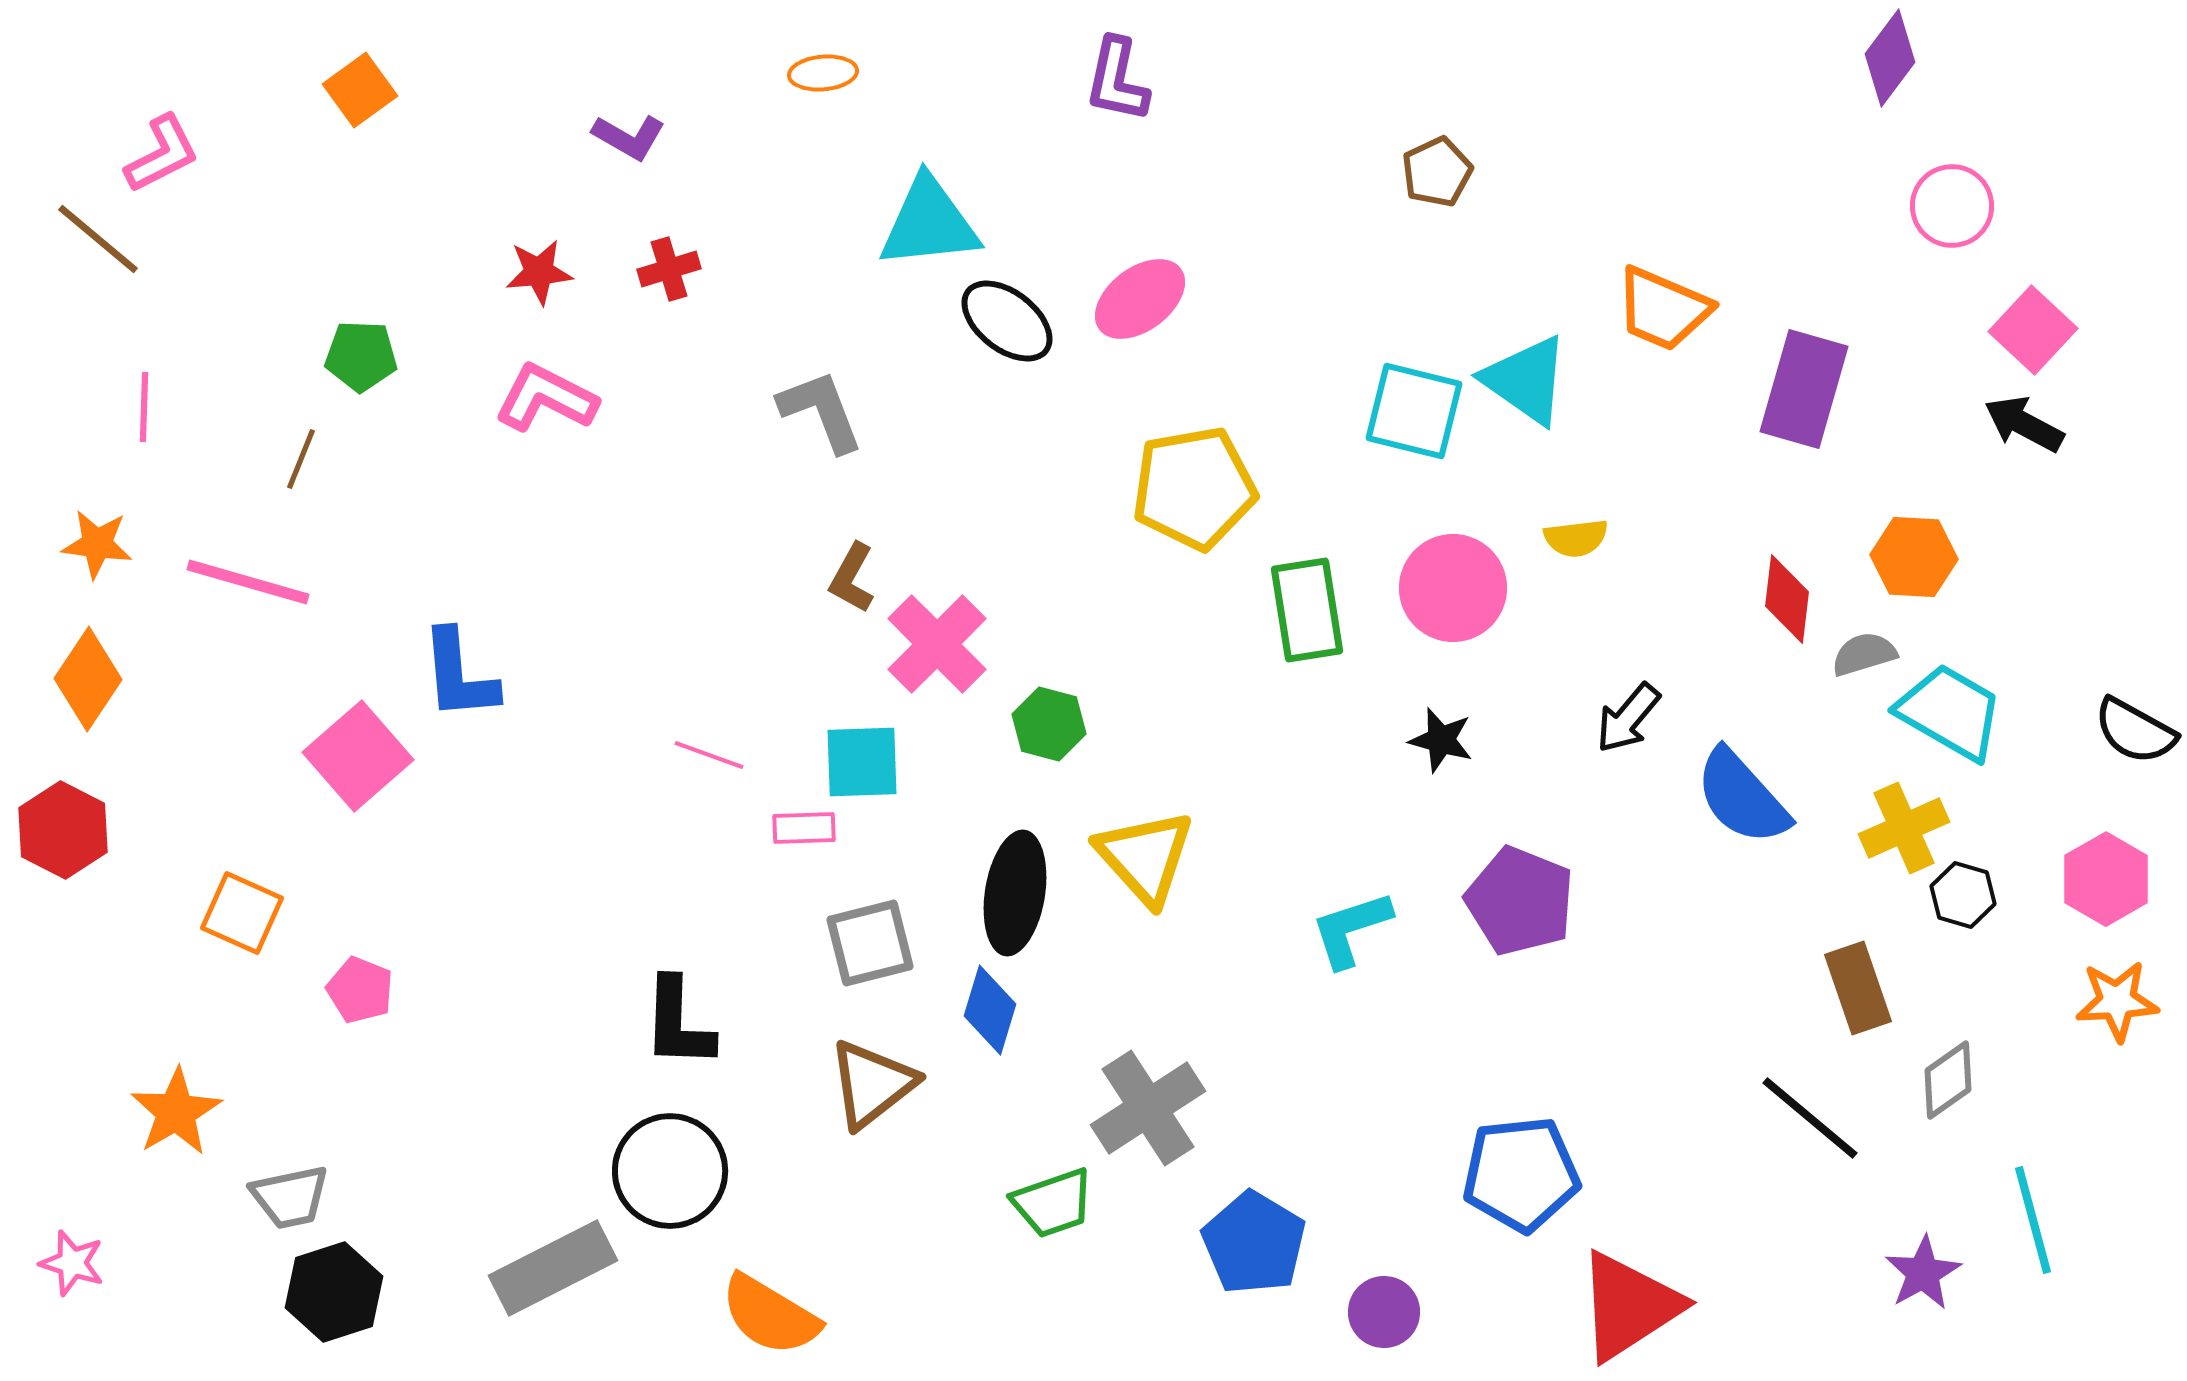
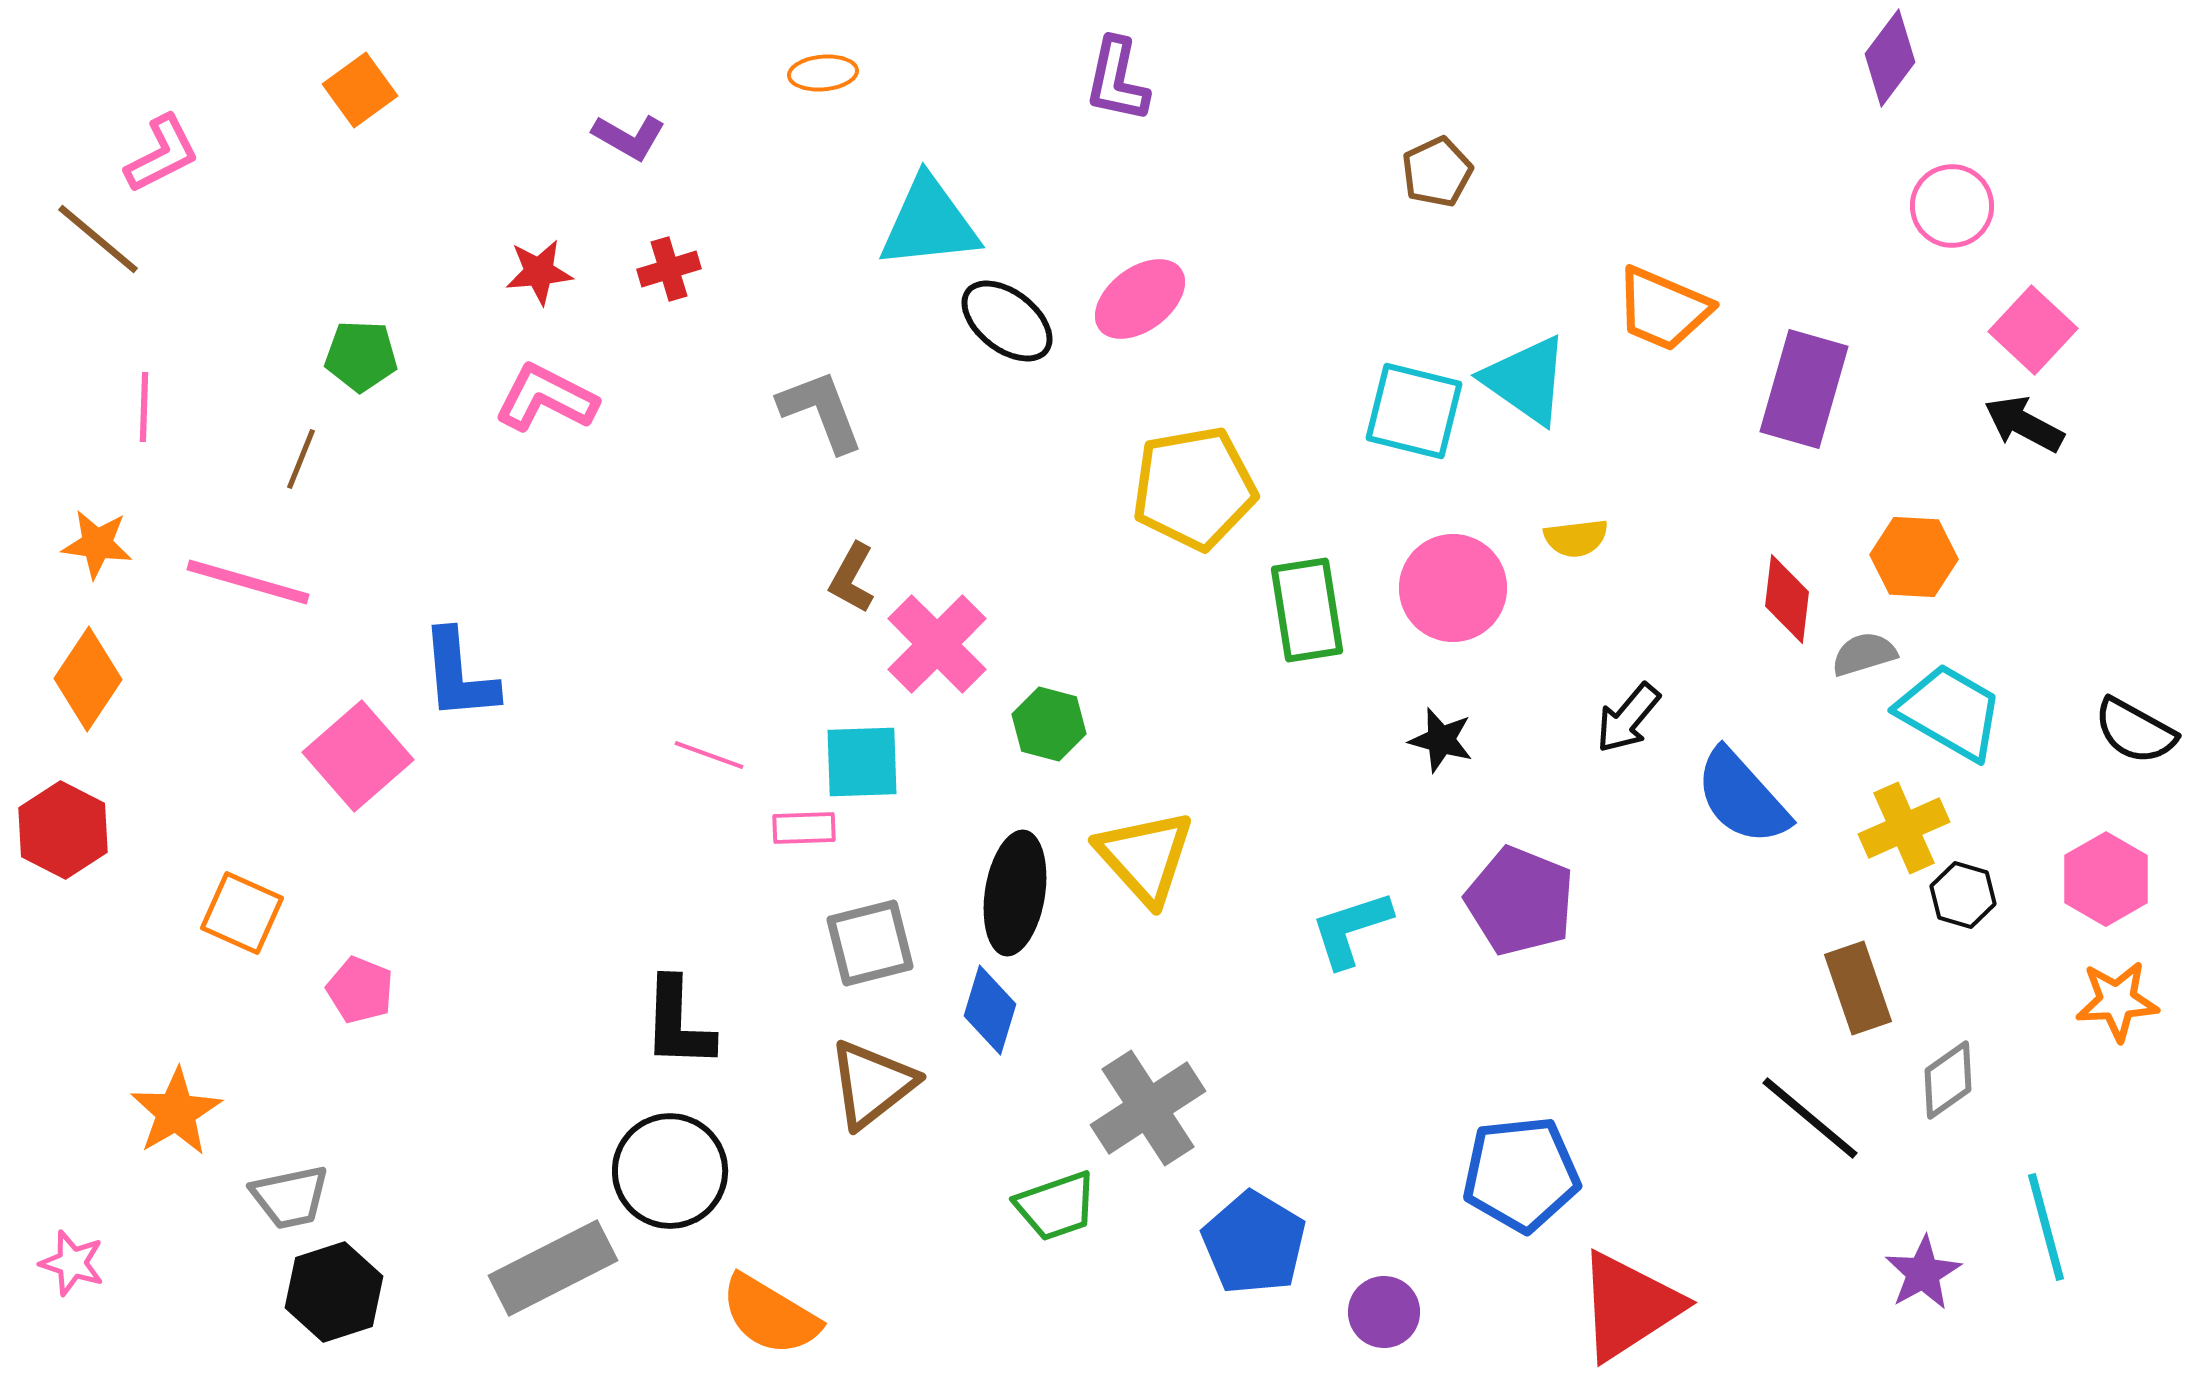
green trapezoid at (1053, 1203): moved 3 px right, 3 px down
cyan line at (2033, 1220): moved 13 px right, 7 px down
